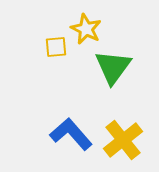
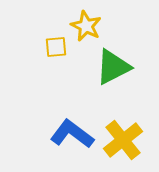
yellow star: moved 3 px up
green triangle: rotated 27 degrees clockwise
blue L-shape: moved 1 px right; rotated 12 degrees counterclockwise
